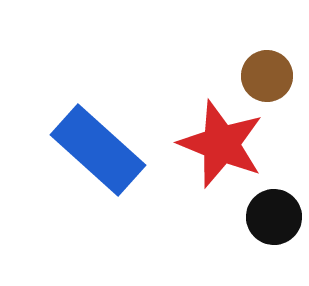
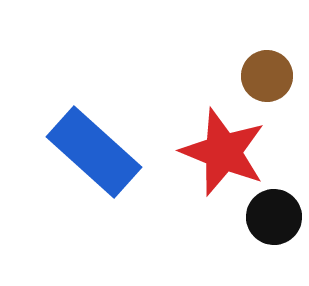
red star: moved 2 px right, 8 px down
blue rectangle: moved 4 px left, 2 px down
